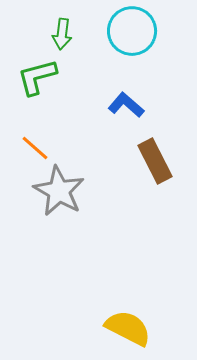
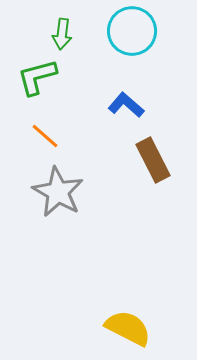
orange line: moved 10 px right, 12 px up
brown rectangle: moved 2 px left, 1 px up
gray star: moved 1 px left, 1 px down
